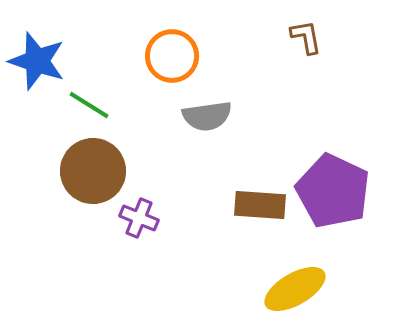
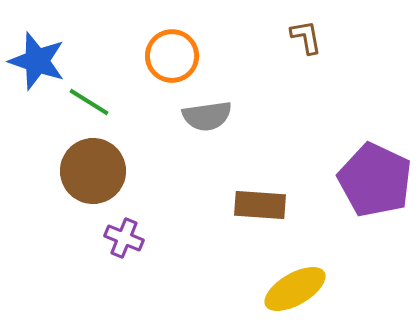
green line: moved 3 px up
purple pentagon: moved 42 px right, 11 px up
purple cross: moved 15 px left, 20 px down
